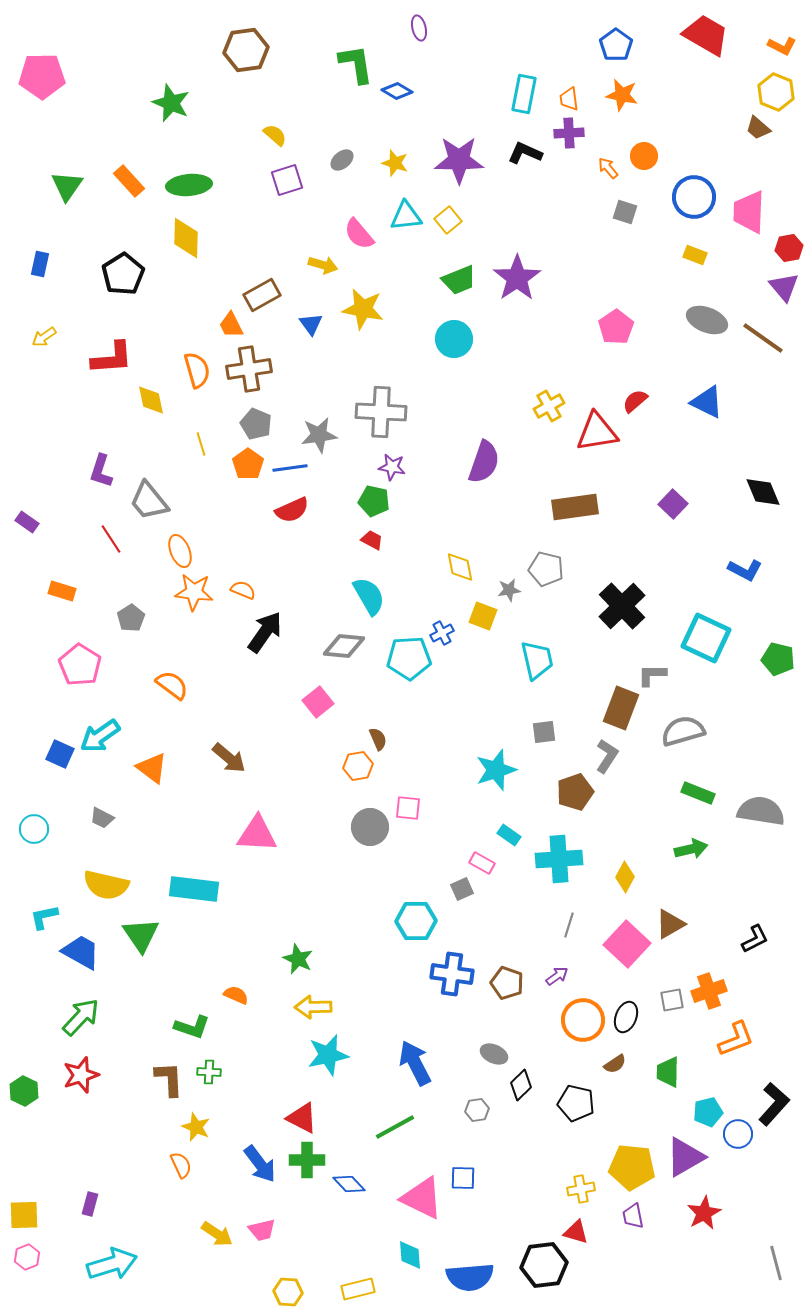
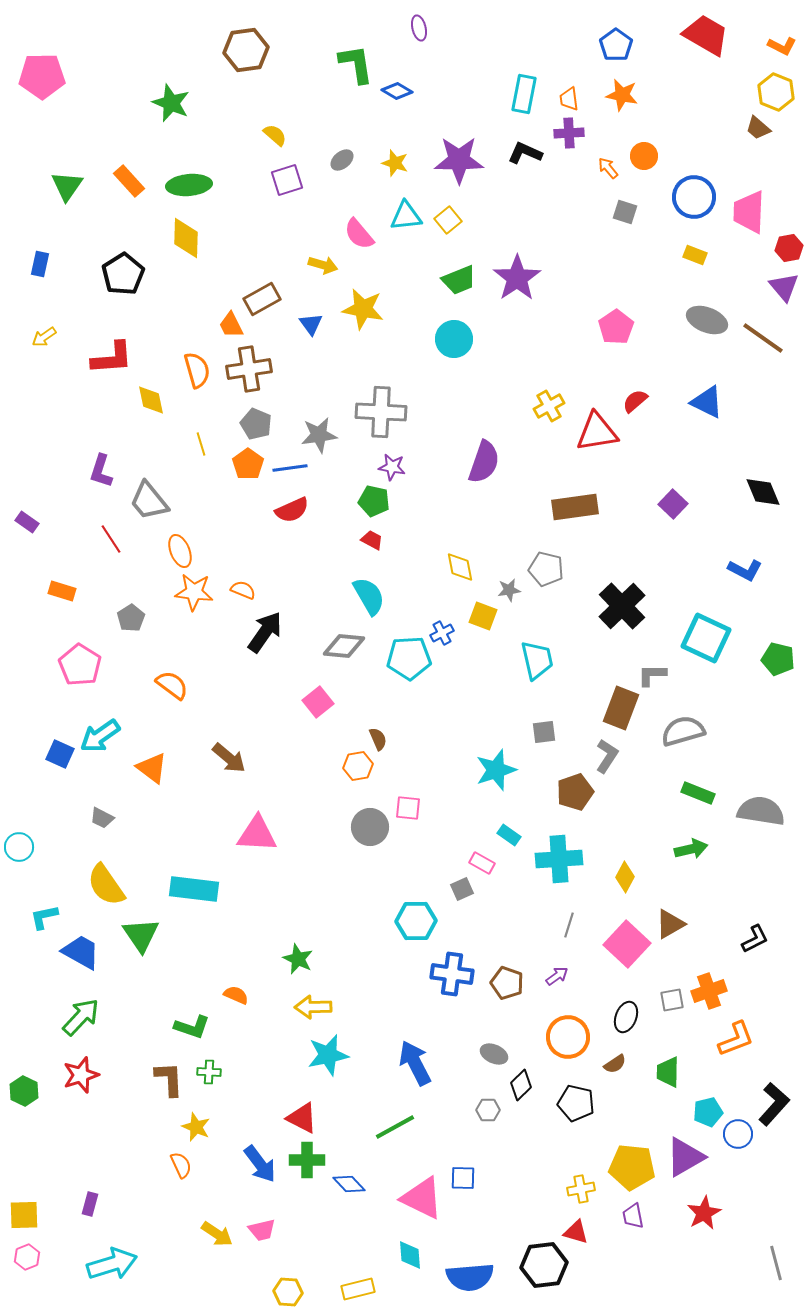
brown rectangle at (262, 295): moved 4 px down
cyan circle at (34, 829): moved 15 px left, 18 px down
yellow semicircle at (106, 885): rotated 42 degrees clockwise
orange circle at (583, 1020): moved 15 px left, 17 px down
gray hexagon at (477, 1110): moved 11 px right; rotated 10 degrees clockwise
